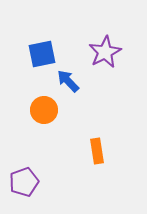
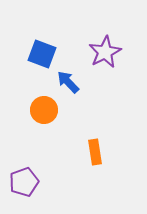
blue square: rotated 32 degrees clockwise
blue arrow: moved 1 px down
orange rectangle: moved 2 px left, 1 px down
